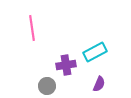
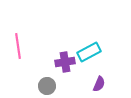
pink line: moved 14 px left, 18 px down
cyan rectangle: moved 6 px left
purple cross: moved 1 px left, 3 px up
